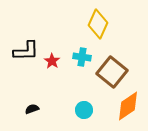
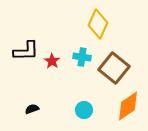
brown square: moved 2 px right, 4 px up
